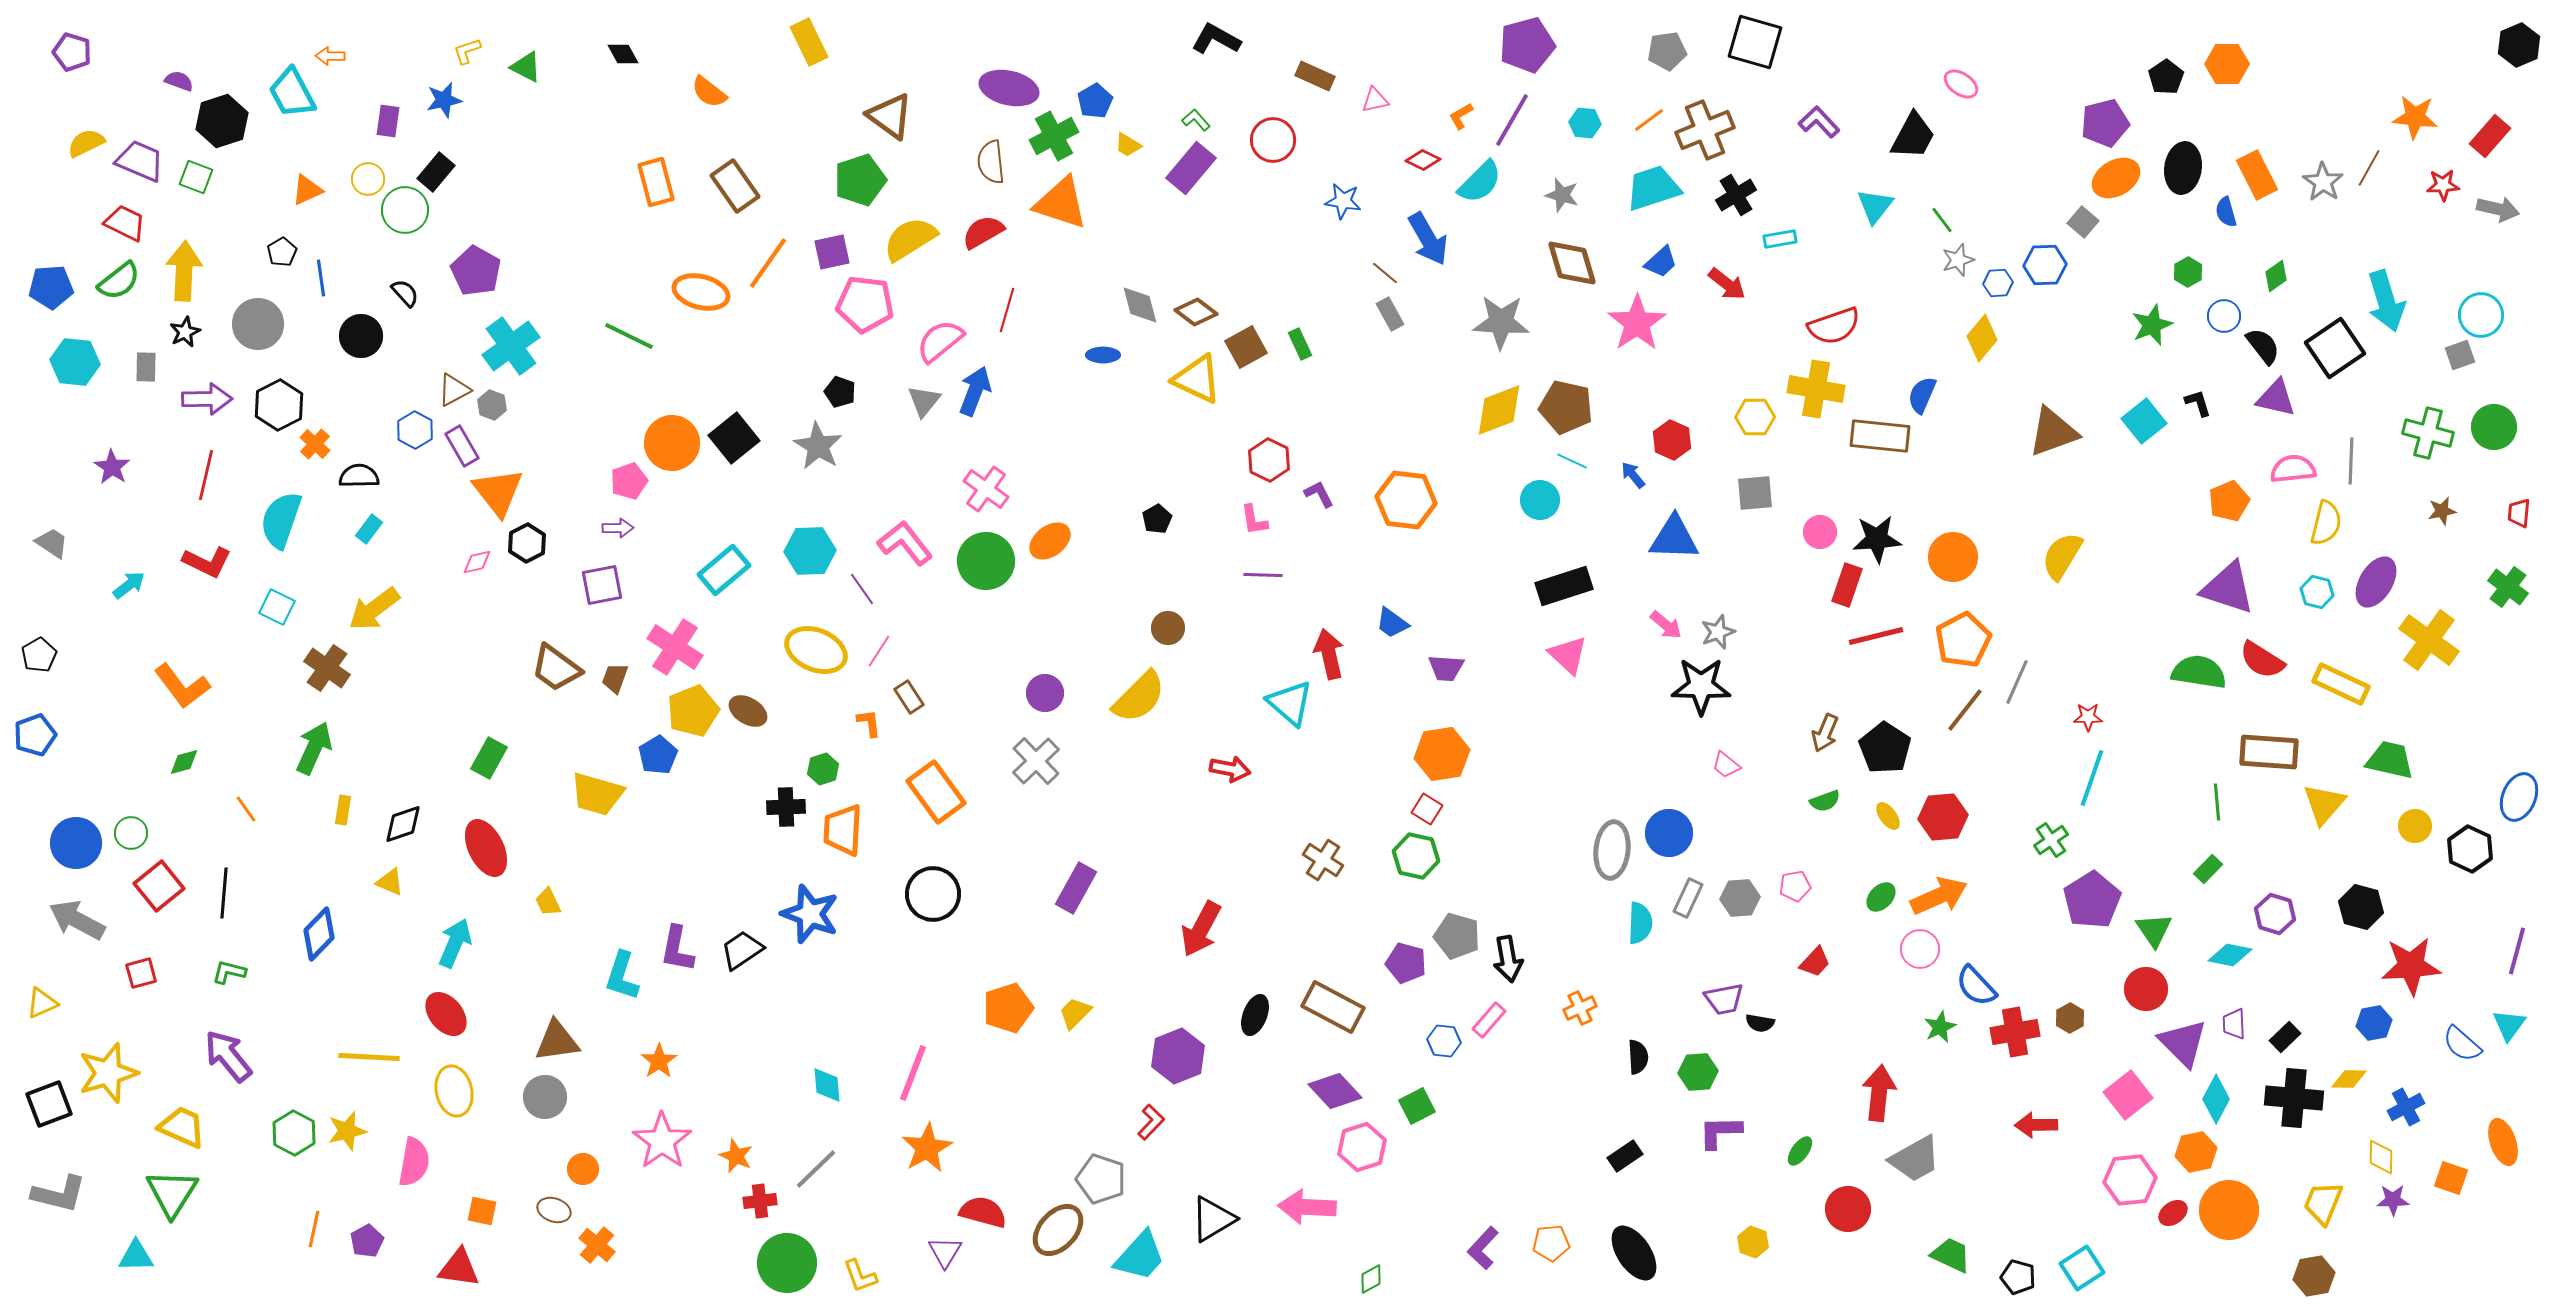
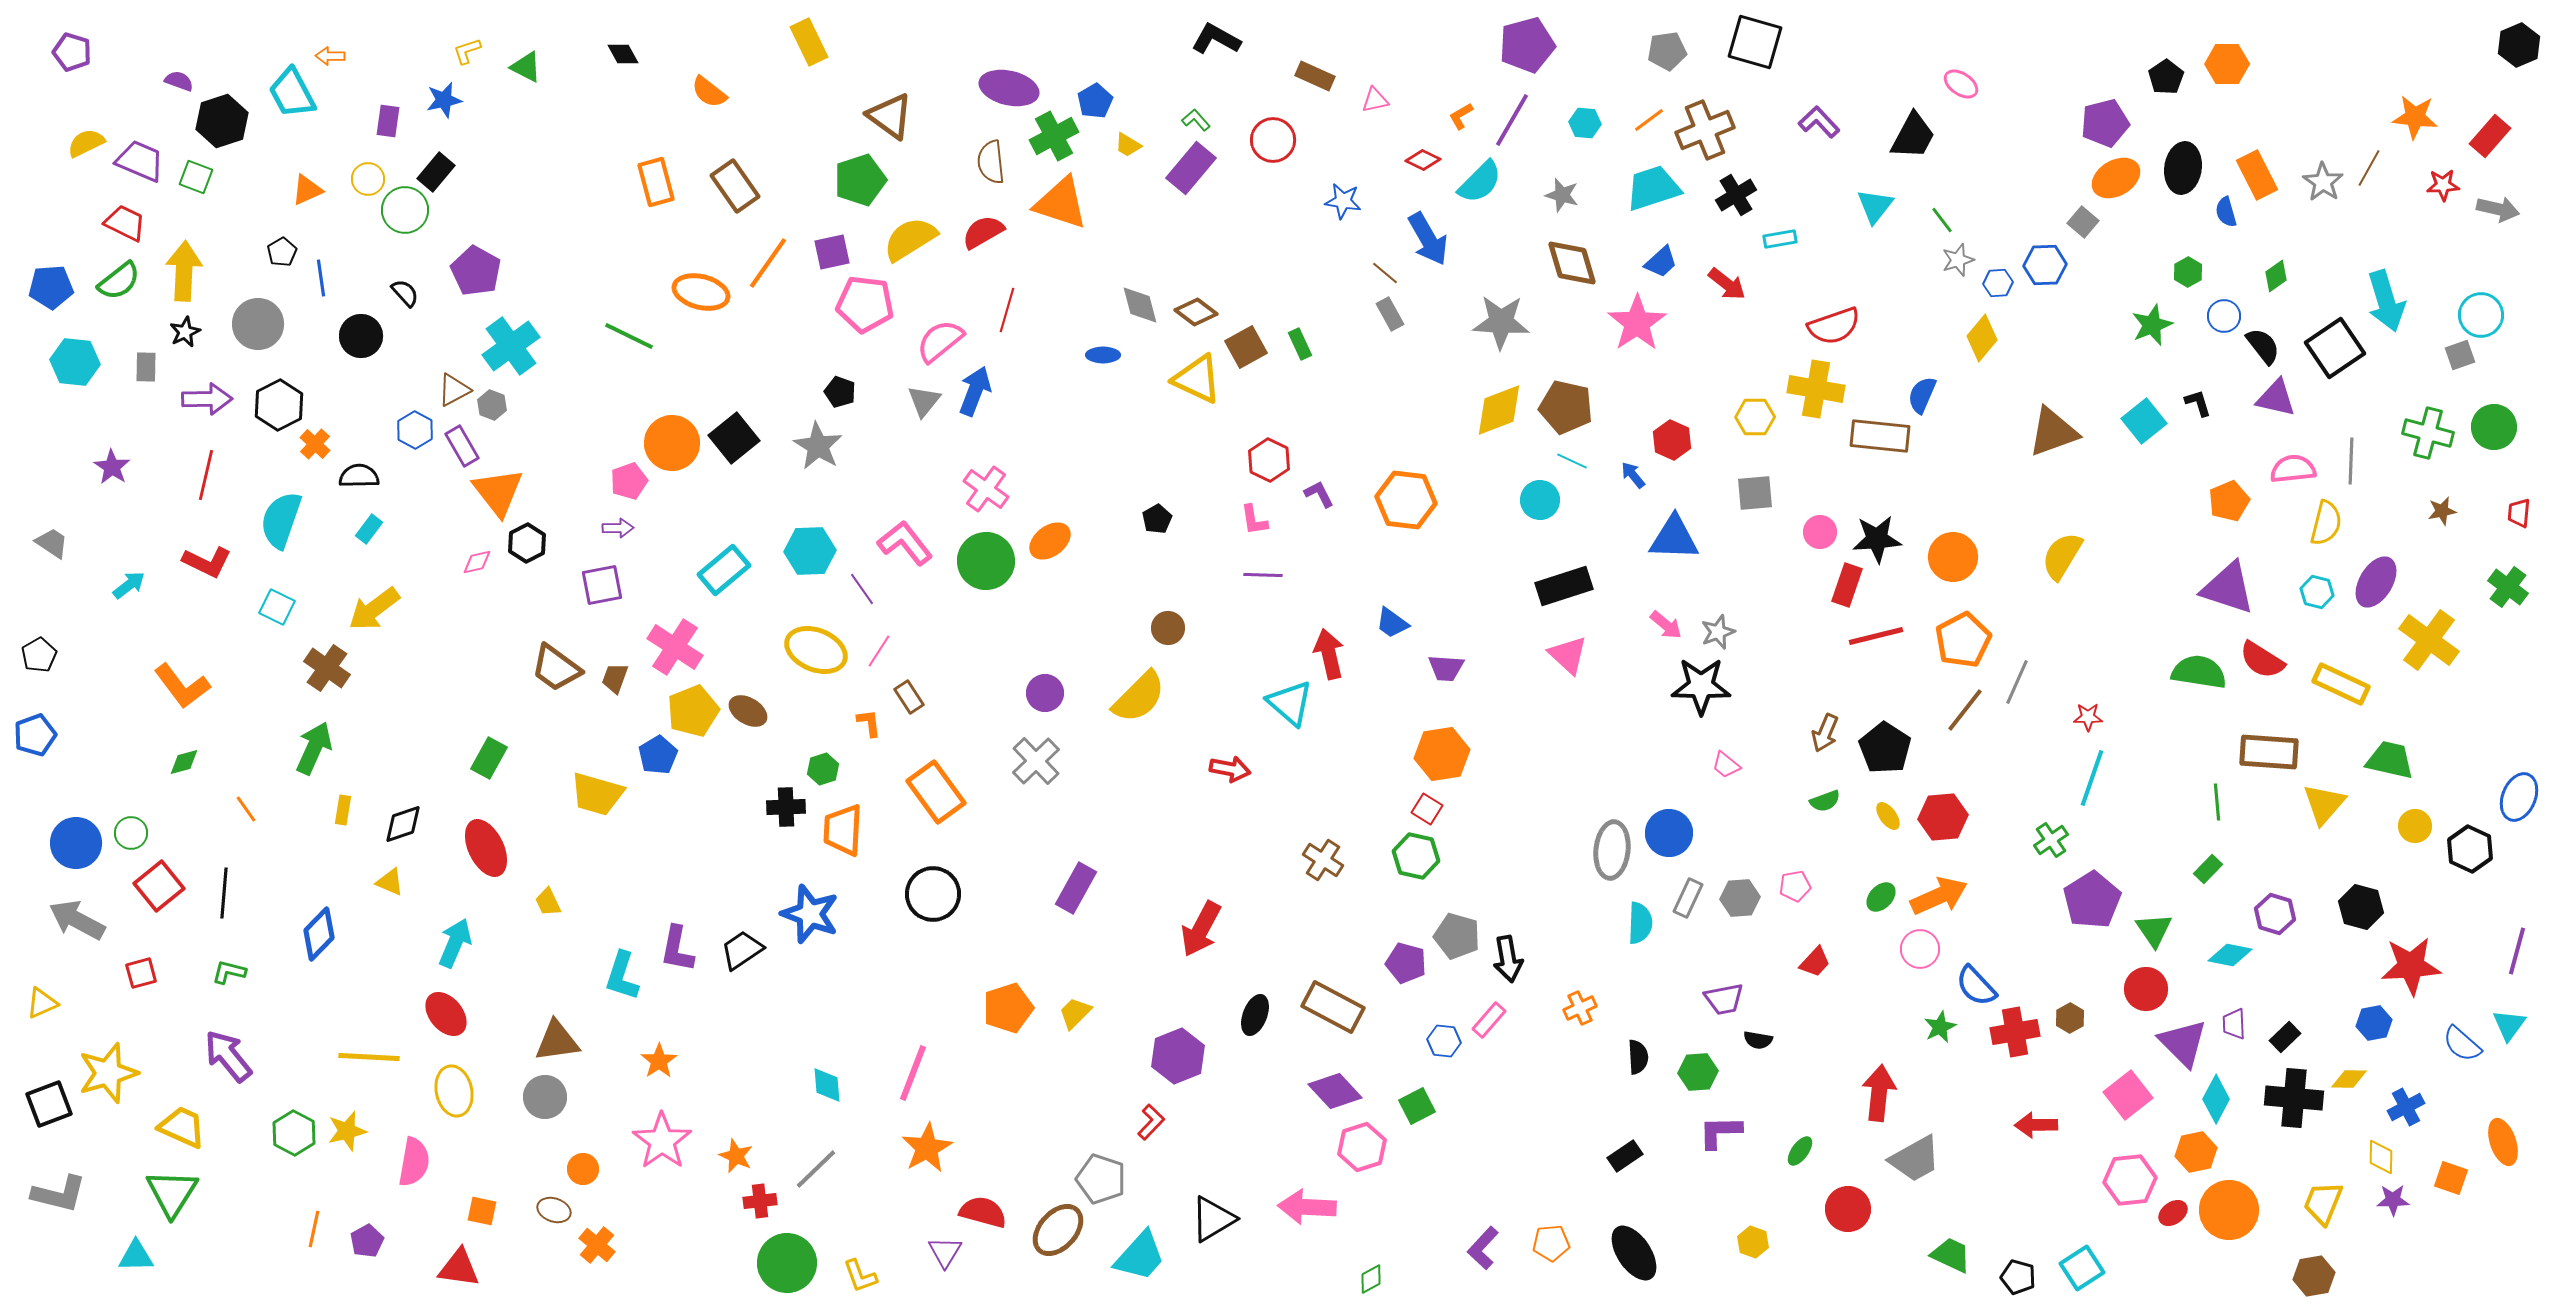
black semicircle at (1760, 1023): moved 2 px left, 17 px down
